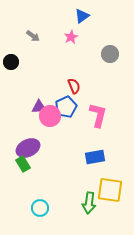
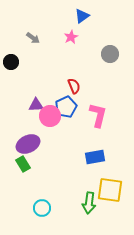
gray arrow: moved 2 px down
purple triangle: moved 3 px left, 2 px up
purple ellipse: moved 4 px up
cyan circle: moved 2 px right
